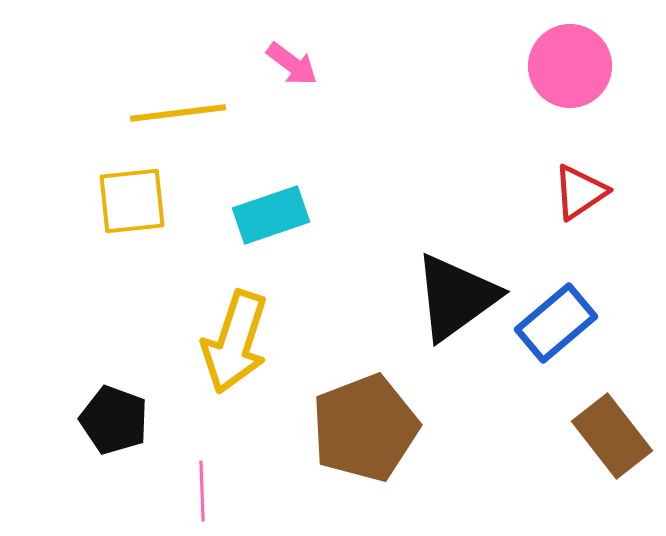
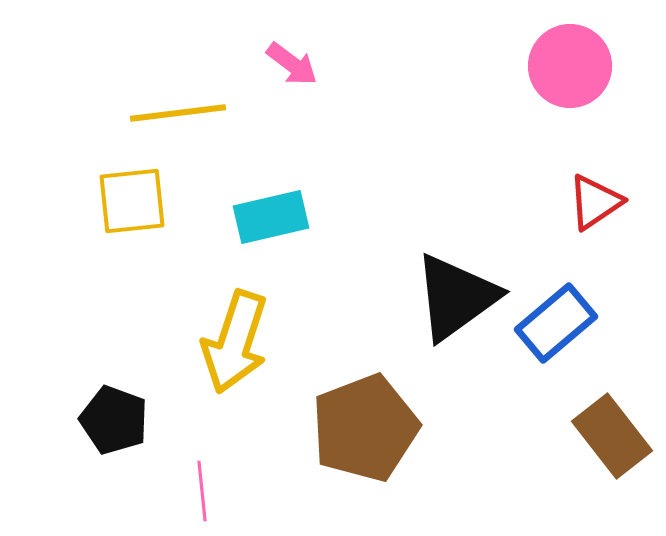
red triangle: moved 15 px right, 10 px down
cyan rectangle: moved 2 px down; rotated 6 degrees clockwise
pink line: rotated 4 degrees counterclockwise
